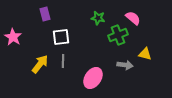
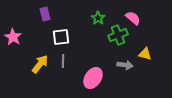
green star: rotated 24 degrees clockwise
